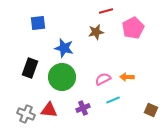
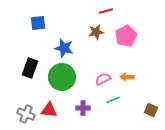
pink pentagon: moved 7 px left, 8 px down
purple cross: rotated 24 degrees clockwise
